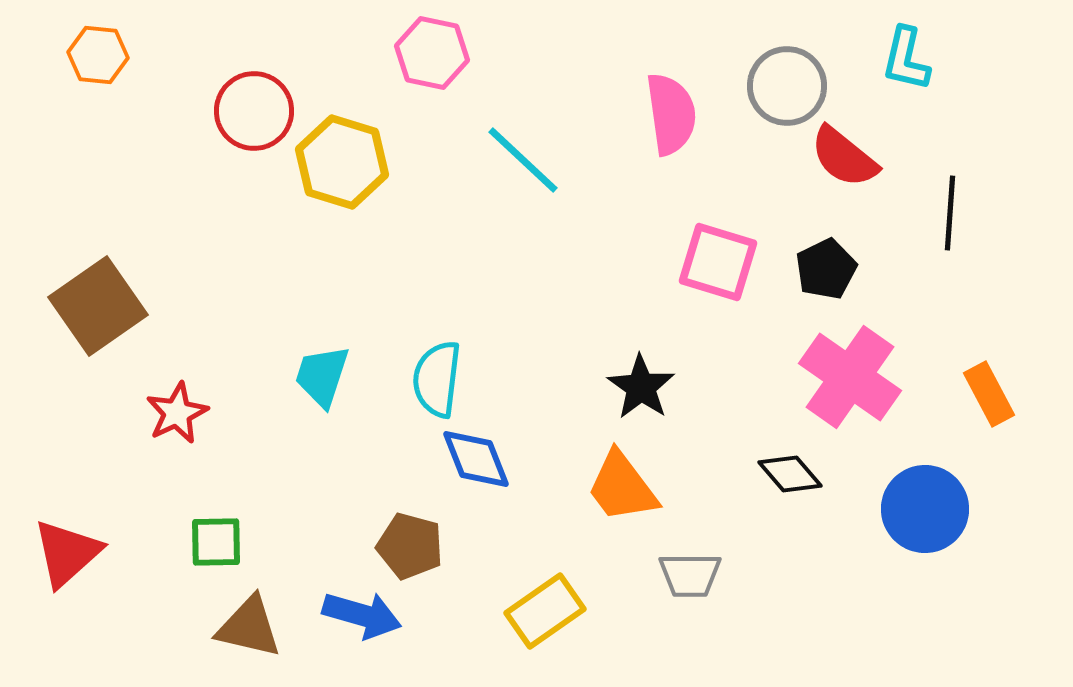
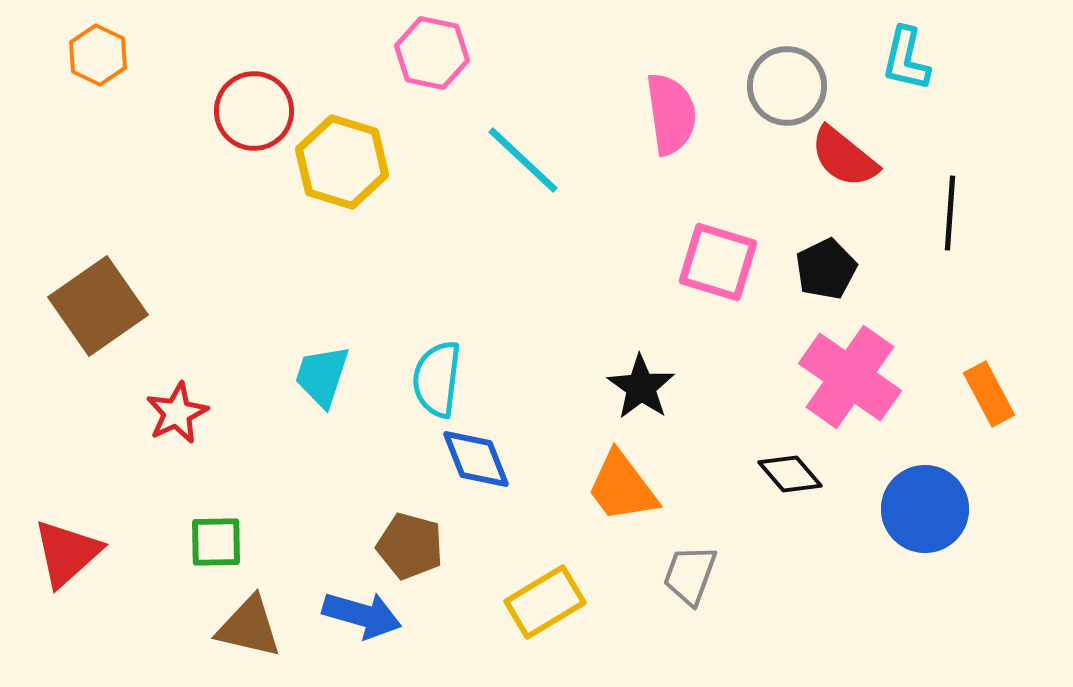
orange hexagon: rotated 20 degrees clockwise
gray trapezoid: rotated 110 degrees clockwise
yellow rectangle: moved 9 px up; rotated 4 degrees clockwise
